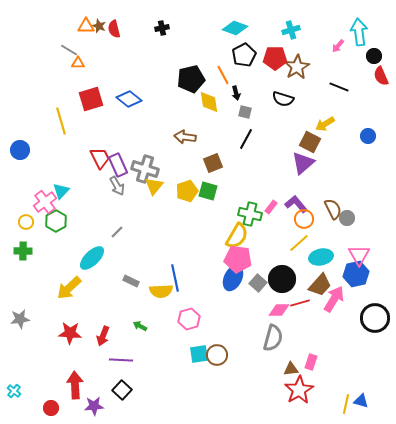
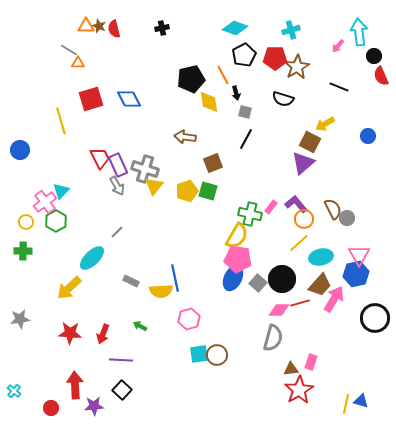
blue diamond at (129, 99): rotated 25 degrees clockwise
red arrow at (103, 336): moved 2 px up
